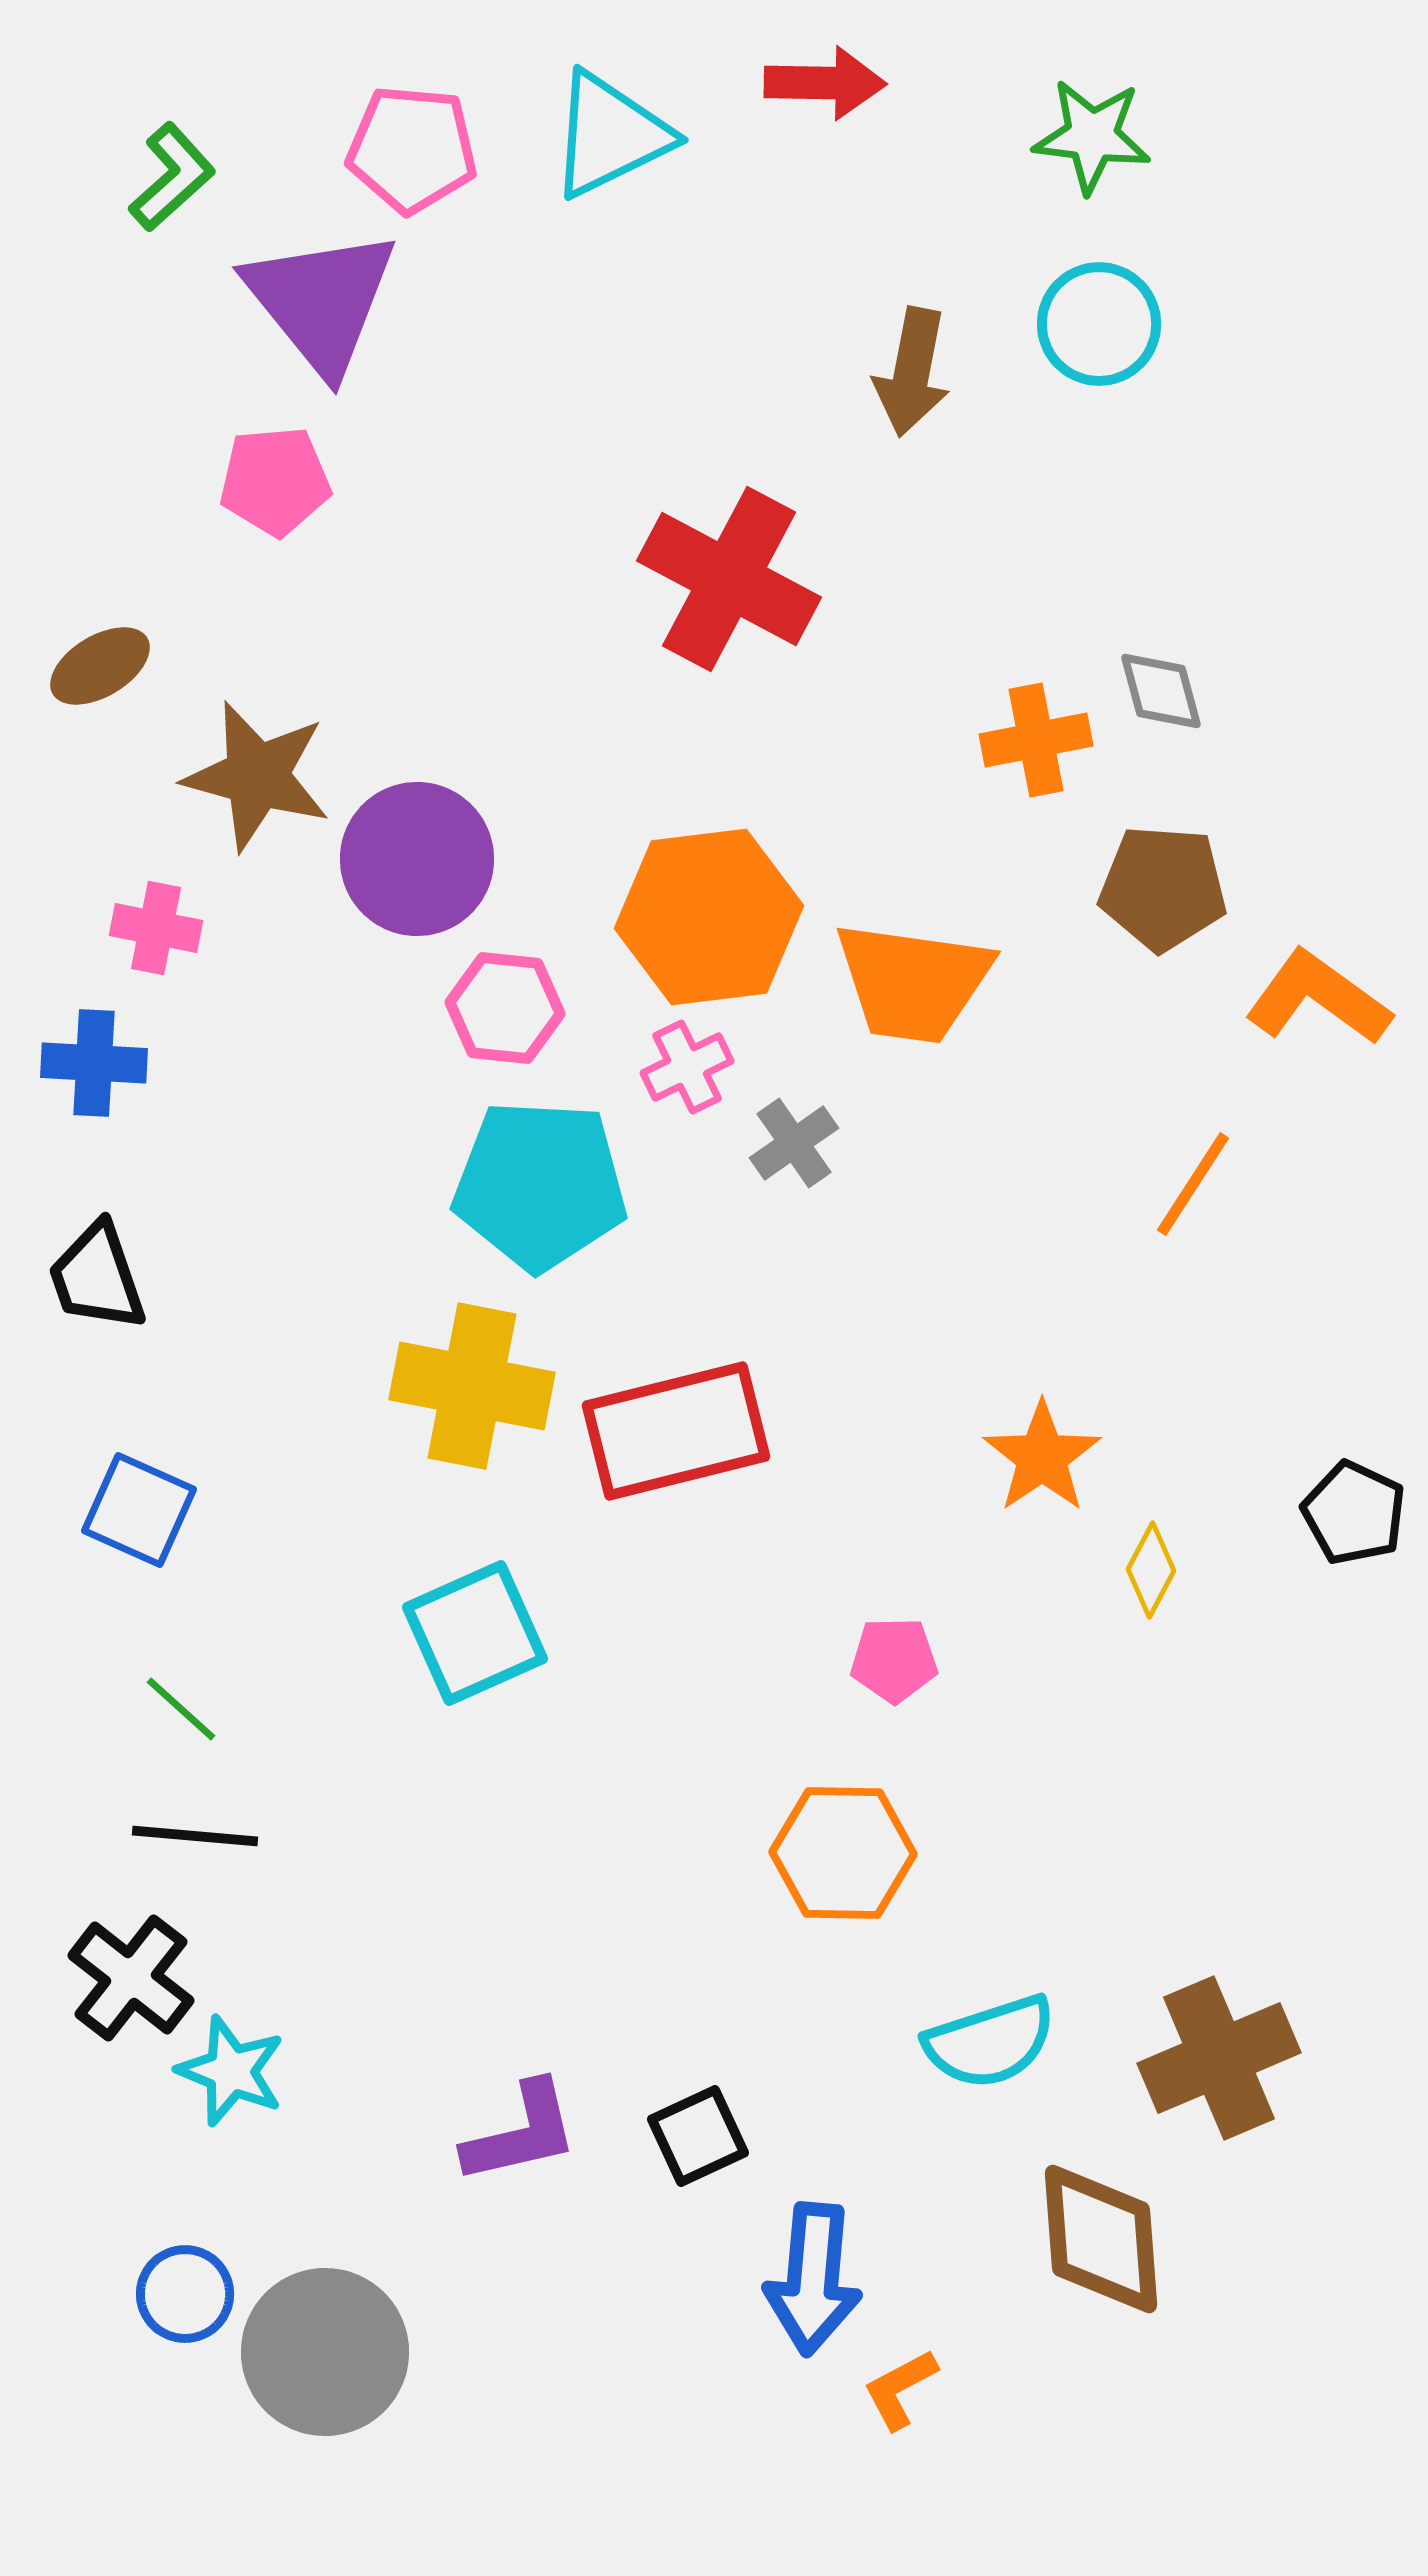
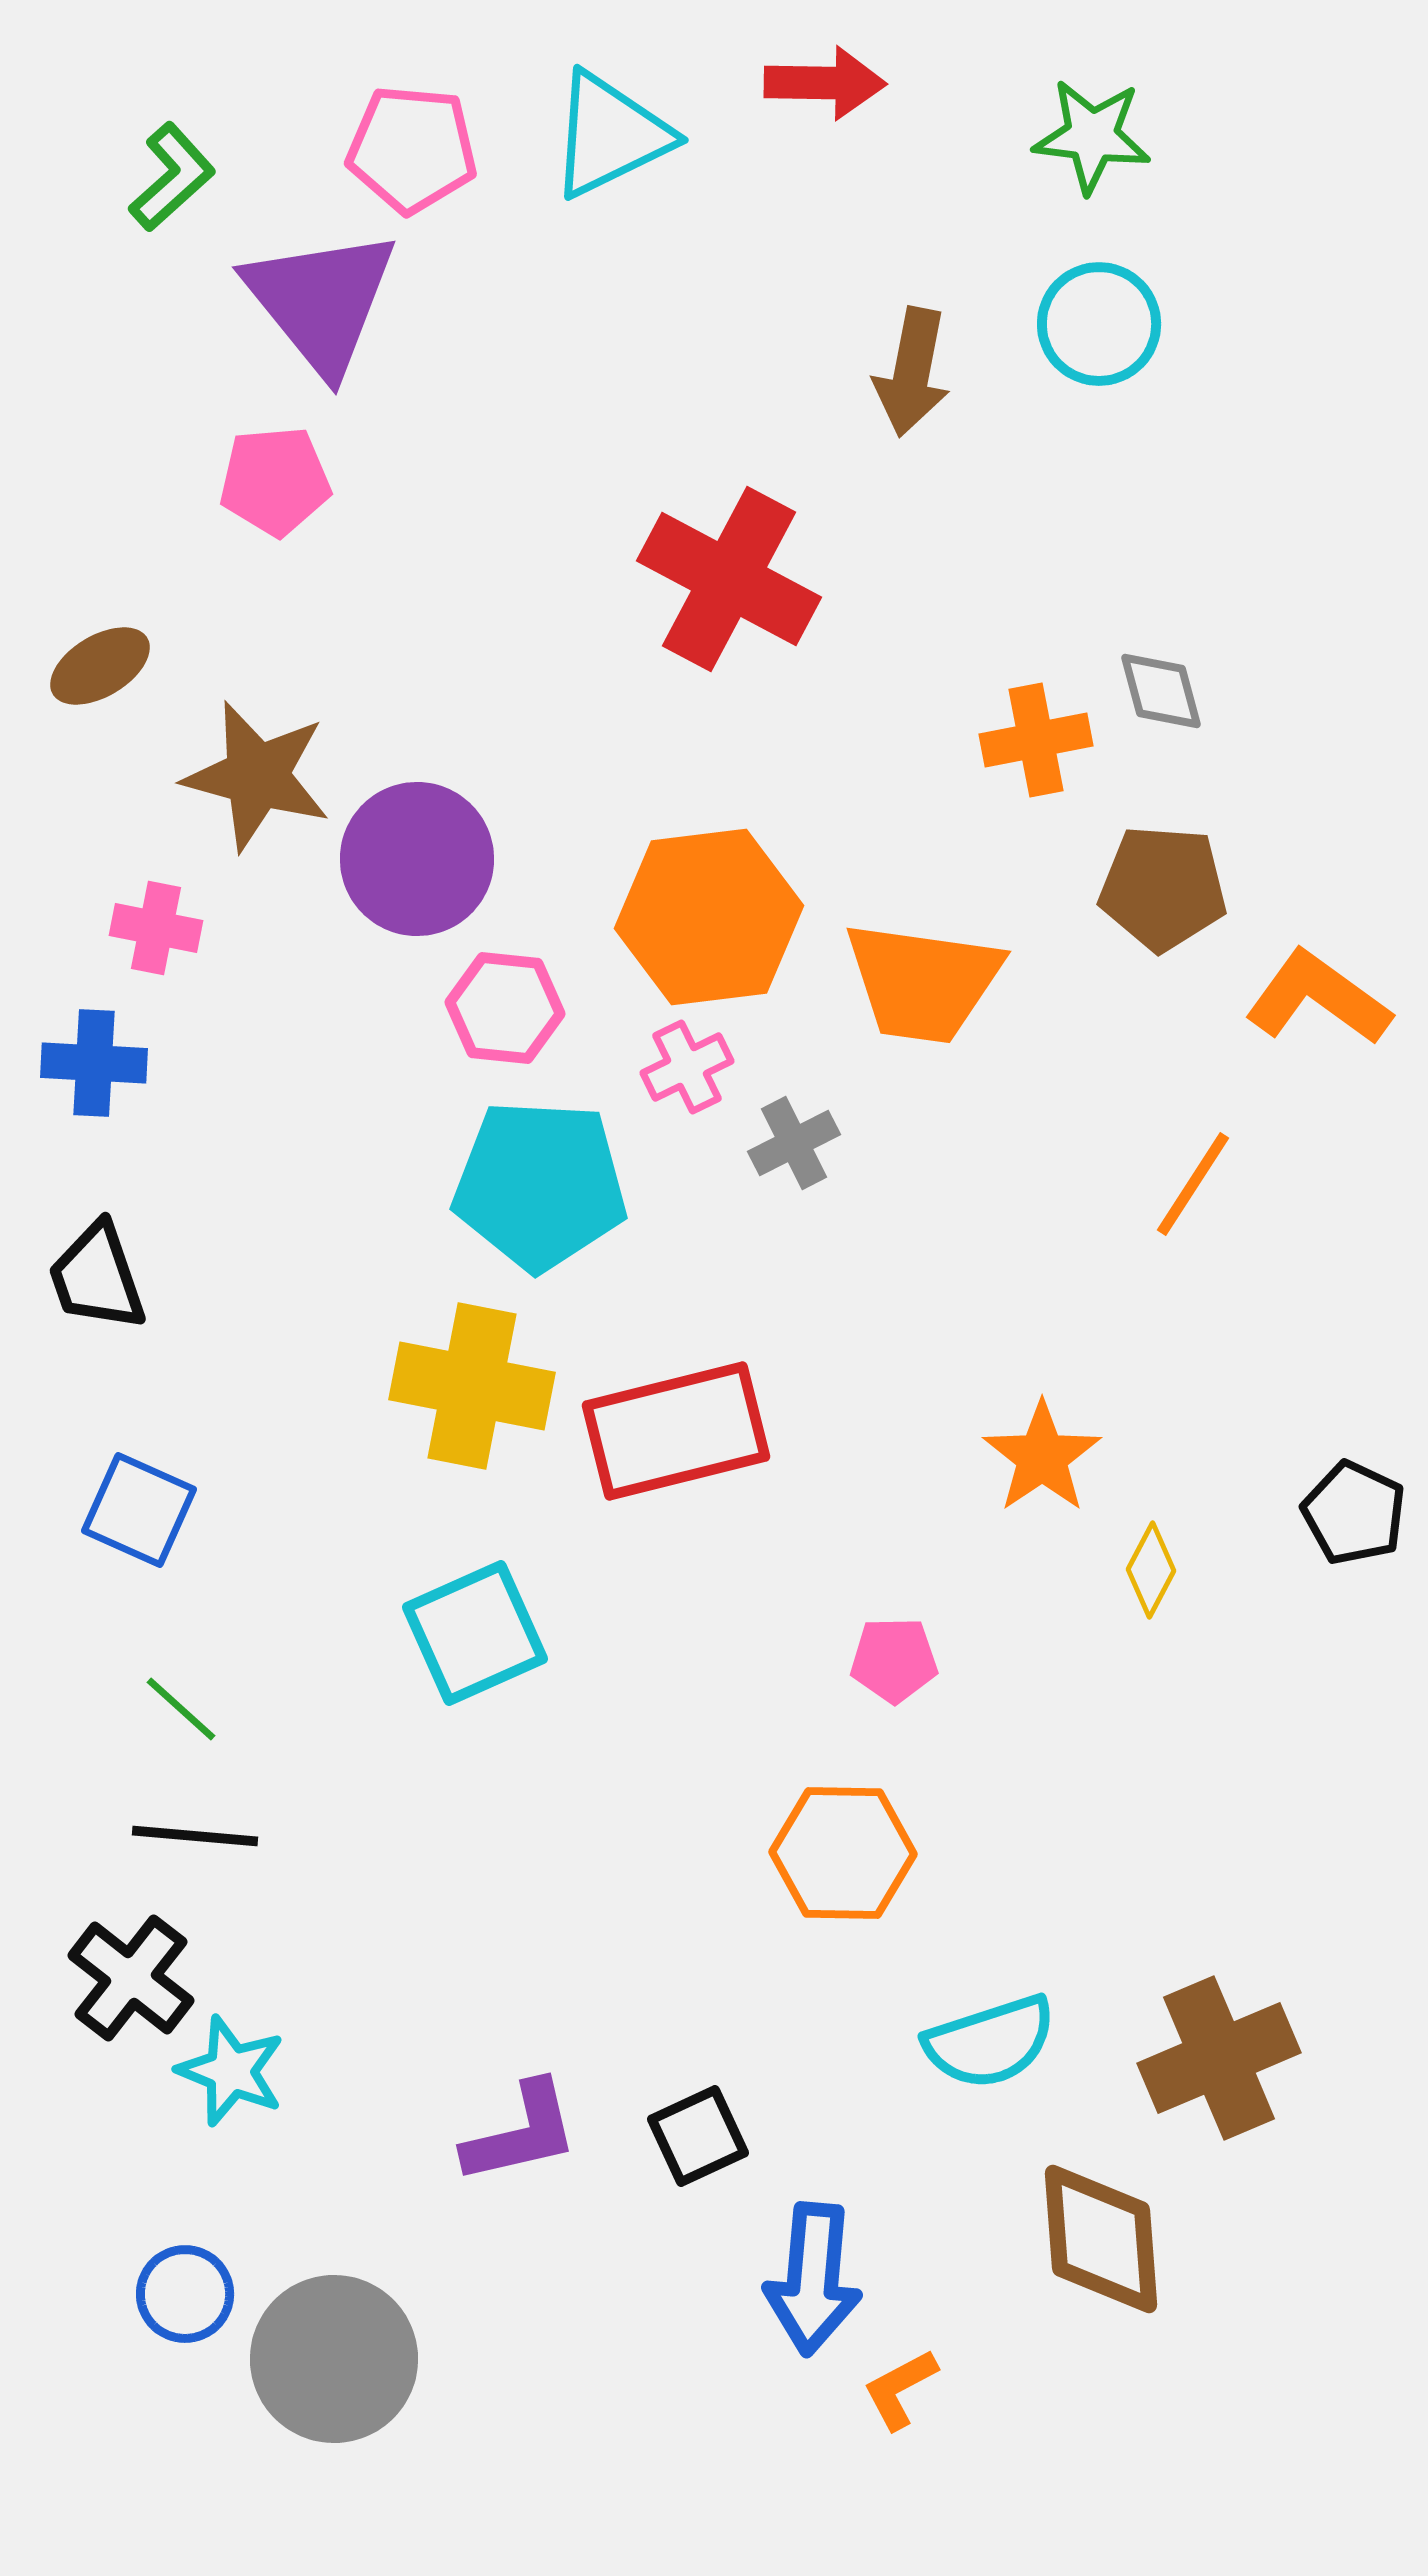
orange trapezoid at (913, 982): moved 10 px right
gray cross at (794, 1143): rotated 8 degrees clockwise
gray circle at (325, 2352): moved 9 px right, 7 px down
